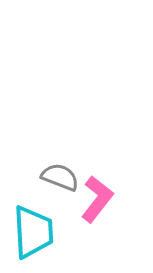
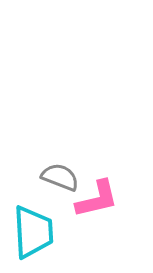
pink L-shape: rotated 39 degrees clockwise
